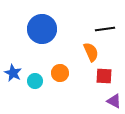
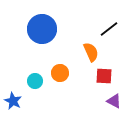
black line: moved 4 px right; rotated 30 degrees counterclockwise
blue star: moved 28 px down
